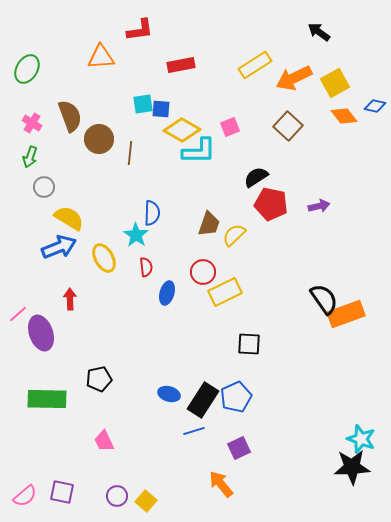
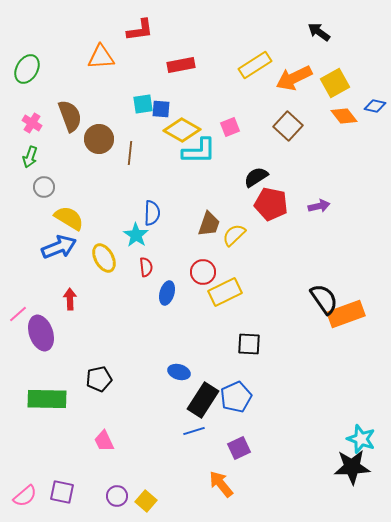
blue ellipse at (169, 394): moved 10 px right, 22 px up
